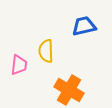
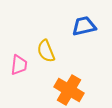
yellow semicircle: rotated 20 degrees counterclockwise
